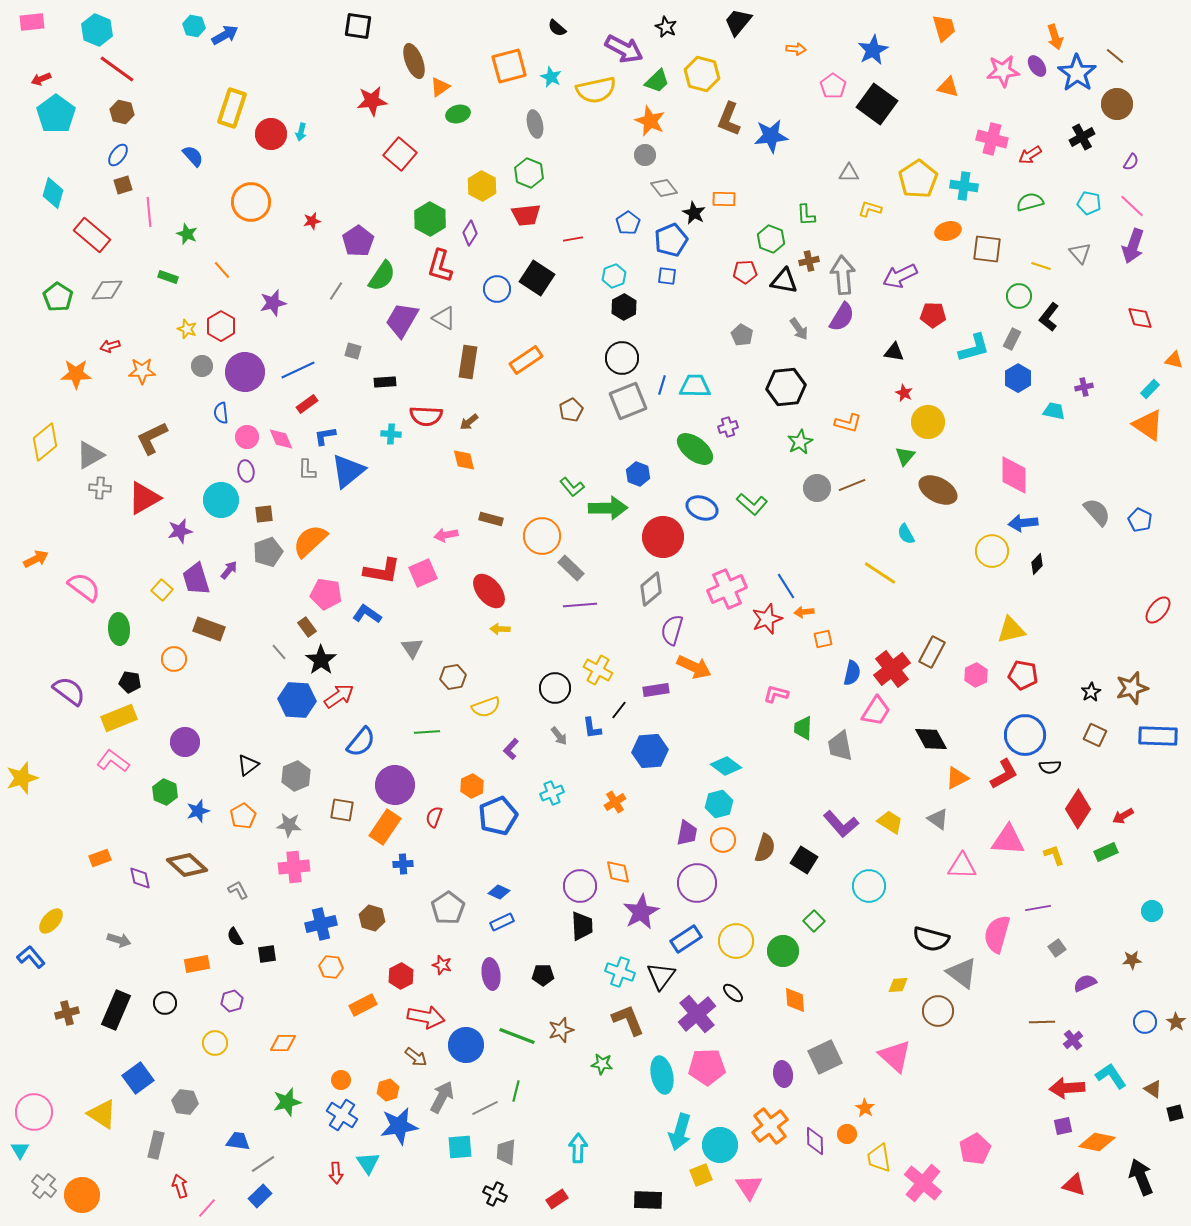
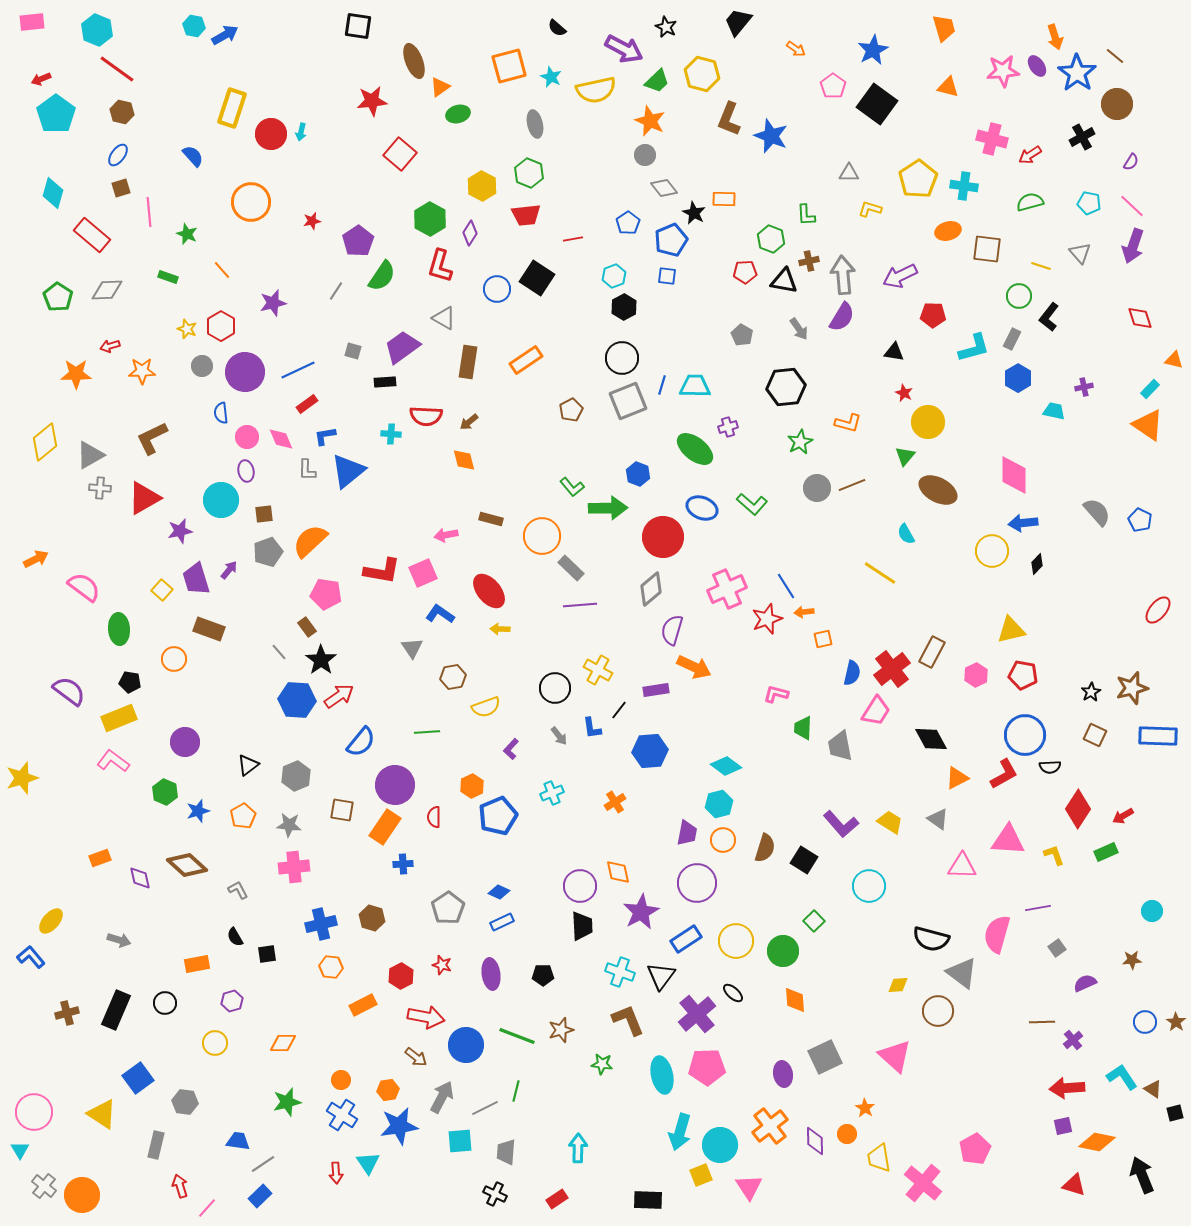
orange arrow at (796, 49): rotated 30 degrees clockwise
blue star at (771, 136): rotated 28 degrees clockwise
brown square at (123, 185): moved 2 px left, 3 px down
purple trapezoid at (402, 320): moved 27 px down; rotated 24 degrees clockwise
blue L-shape at (367, 614): moved 73 px right
red semicircle at (434, 817): rotated 20 degrees counterclockwise
cyan L-shape at (1111, 1076): moved 11 px right, 1 px down
orange hexagon at (388, 1090): rotated 10 degrees clockwise
cyan square at (460, 1147): moved 6 px up
black arrow at (1141, 1177): moved 1 px right, 2 px up
